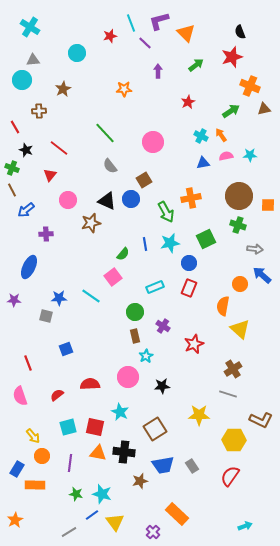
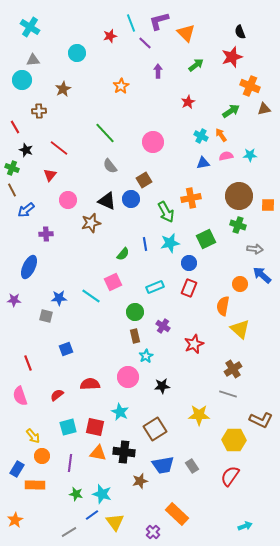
orange star at (124, 89): moved 3 px left, 3 px up; rotated 28 degrees counterclockwise
pink square at (113, 277): moved 5 px down; rotated 12 degrees clockwise
